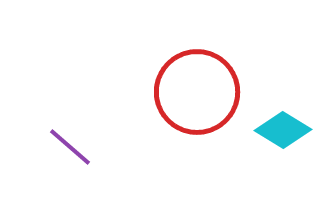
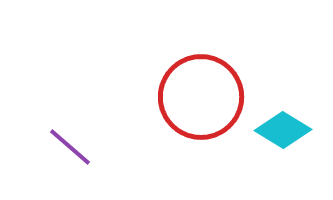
red circle: moved 4 px right, 5 px down
